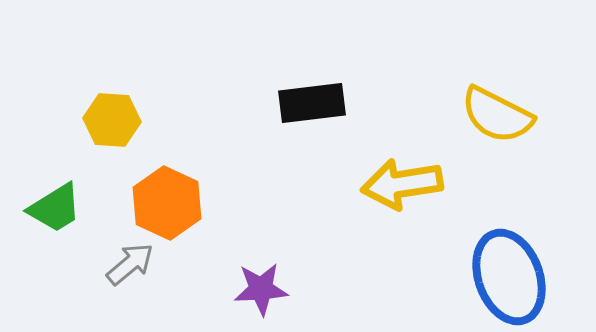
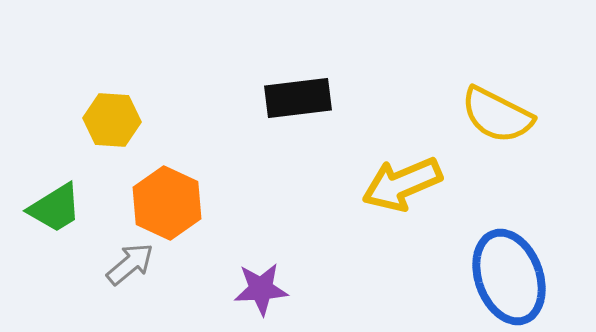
black rectangle: moved 14 px left, 5 px up
yellow arrow: rotated 14 degrees counterclockwise
